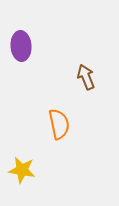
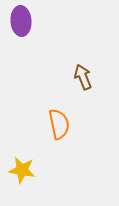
purple ellipse: moved 25 px up
brown arrow: moved 3 px left
